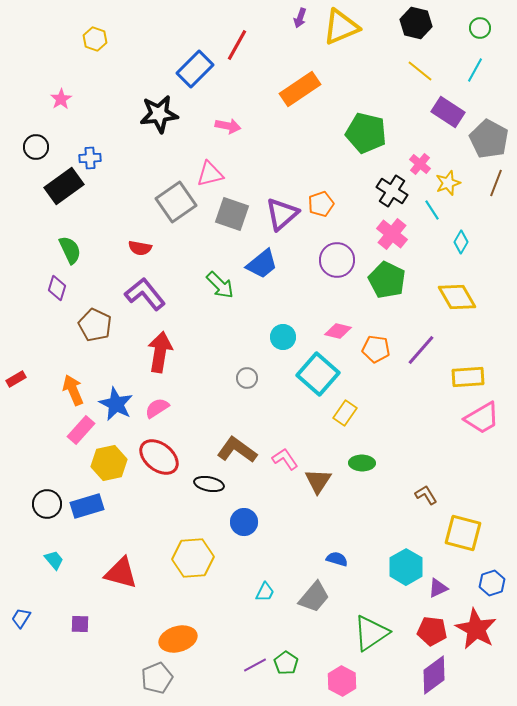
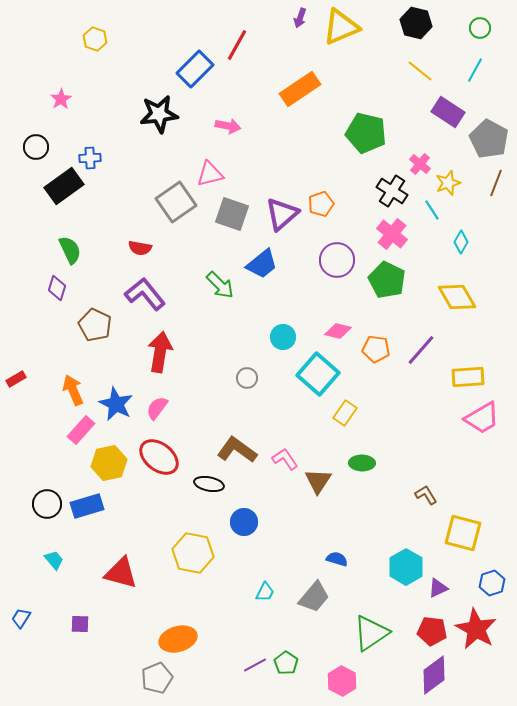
pink semicircle at (157, 408): rotated 20 degrees counterclockwise
yellow hexagon at (193, 558): moved 5 px up; rotated 15 degrees clockwise
